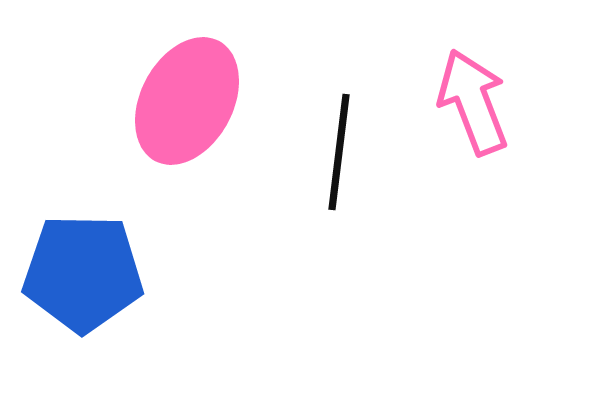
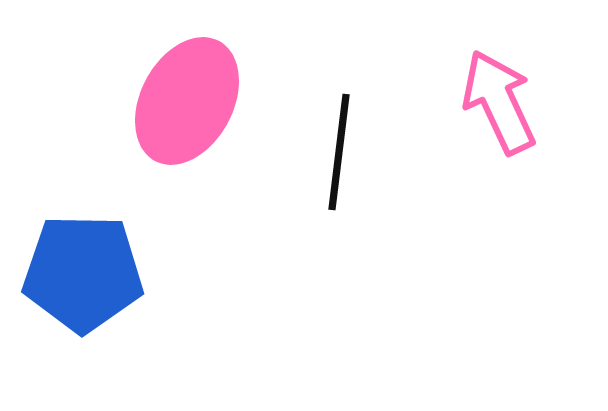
pink arrow: moved 26 px right; rotated 4 degrees counterclockwise
